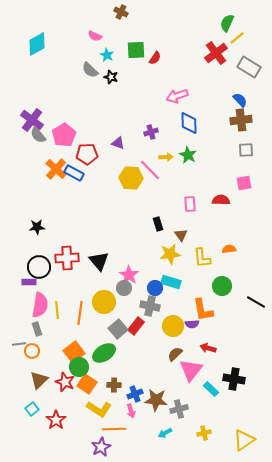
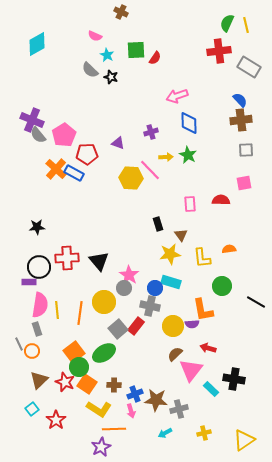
yellow line at (237, 38): moved 9 px right, 13 px up; rotated 63 degrees counterclockwise
red cross at (216, 53): moved 3 px right, 2 px up; rotated 30 degrees clockwise
purple cross at (32, 120): rotated 15 degrees counterclockwise
gray line at (19, 344): rotated 72 degrees clockwise
